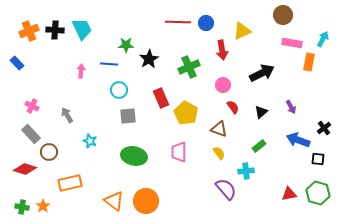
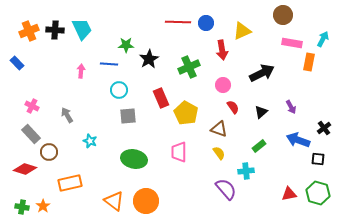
green ellipse at (134, 156): moved 3 px down
